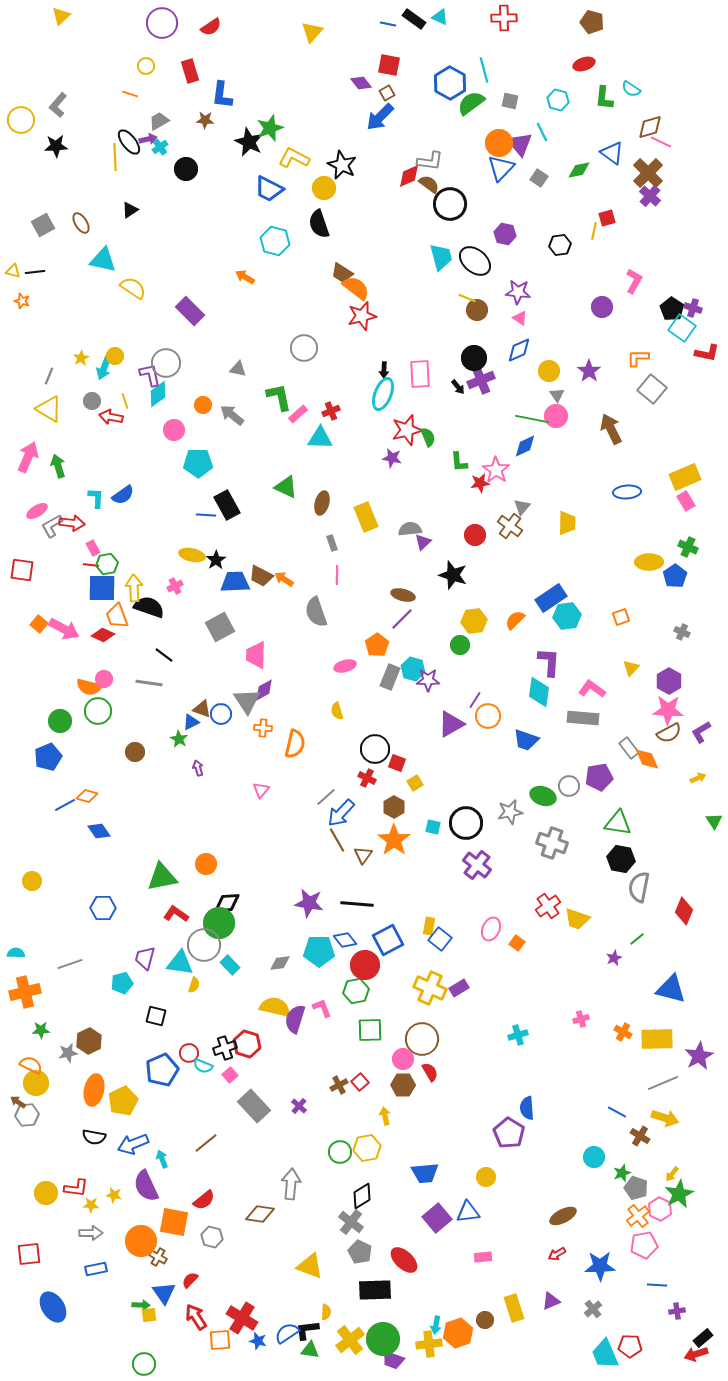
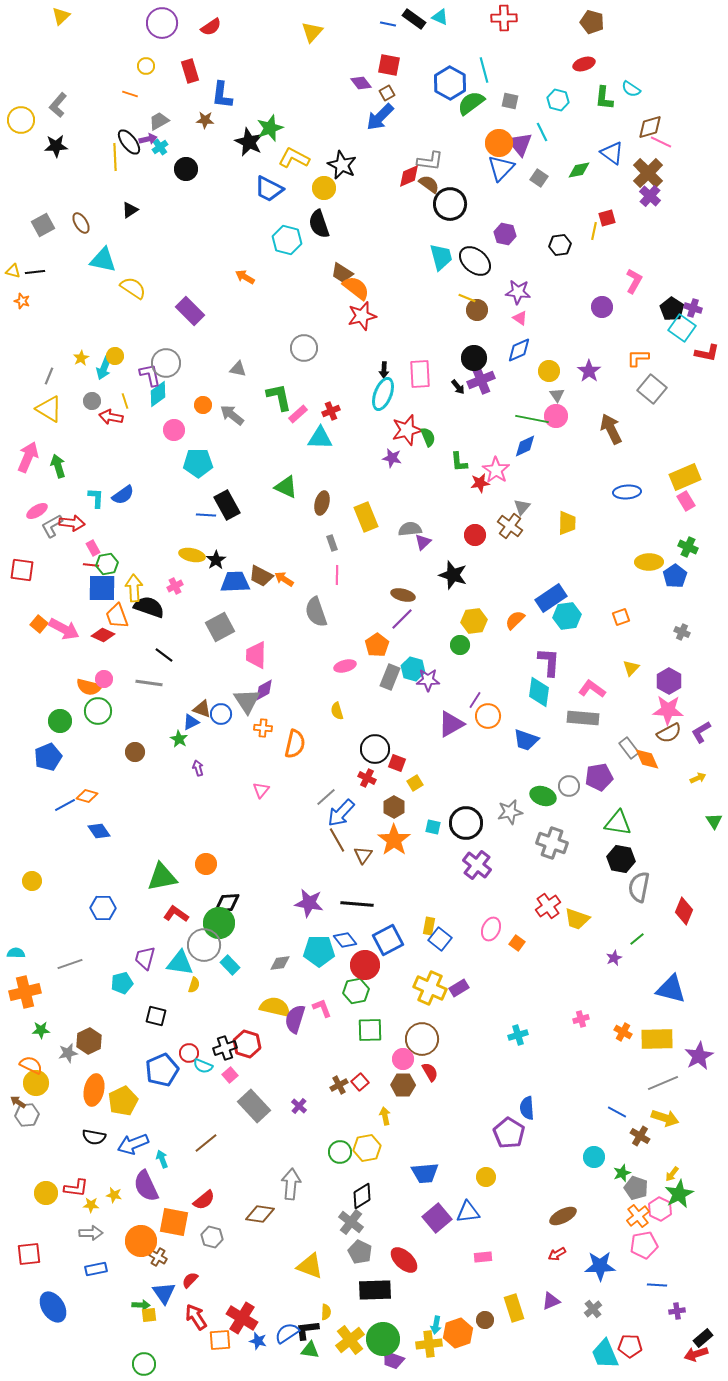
cyan hexagon at (275, 241): moved 12 px right, 1 px up
